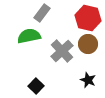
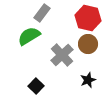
green semicircle: rotated 20 degrees counterclockwise
gray cross: moved 4 px down
black star: rotated 28 degrees clockwise
